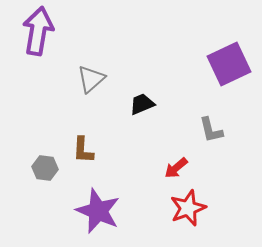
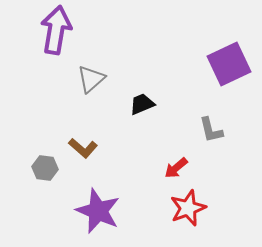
purple arrow: moved 18 px right, 1 px up
brown L-shape: moved 2 px up; rotated 52 degrees counterclockwise
